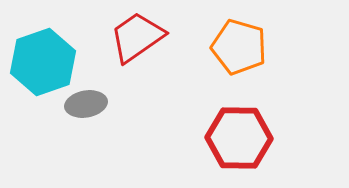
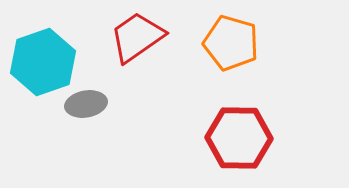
orange pentagon: moved 8 px left, 4 px up
